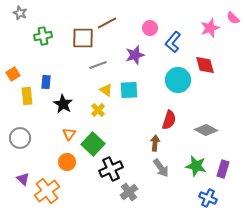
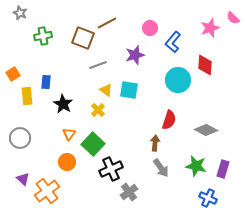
brown square: rotated 20 degrees clockwise
red diamond: rotated 20 degrees clockwise
cyan square: rotated 12 degrees clockwise
